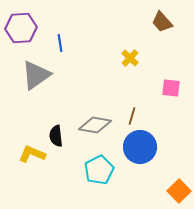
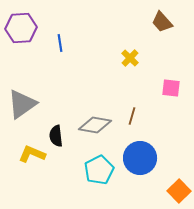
gray triangle: moved 14 px left, 29 px down
blue circle: moved 11 px down
